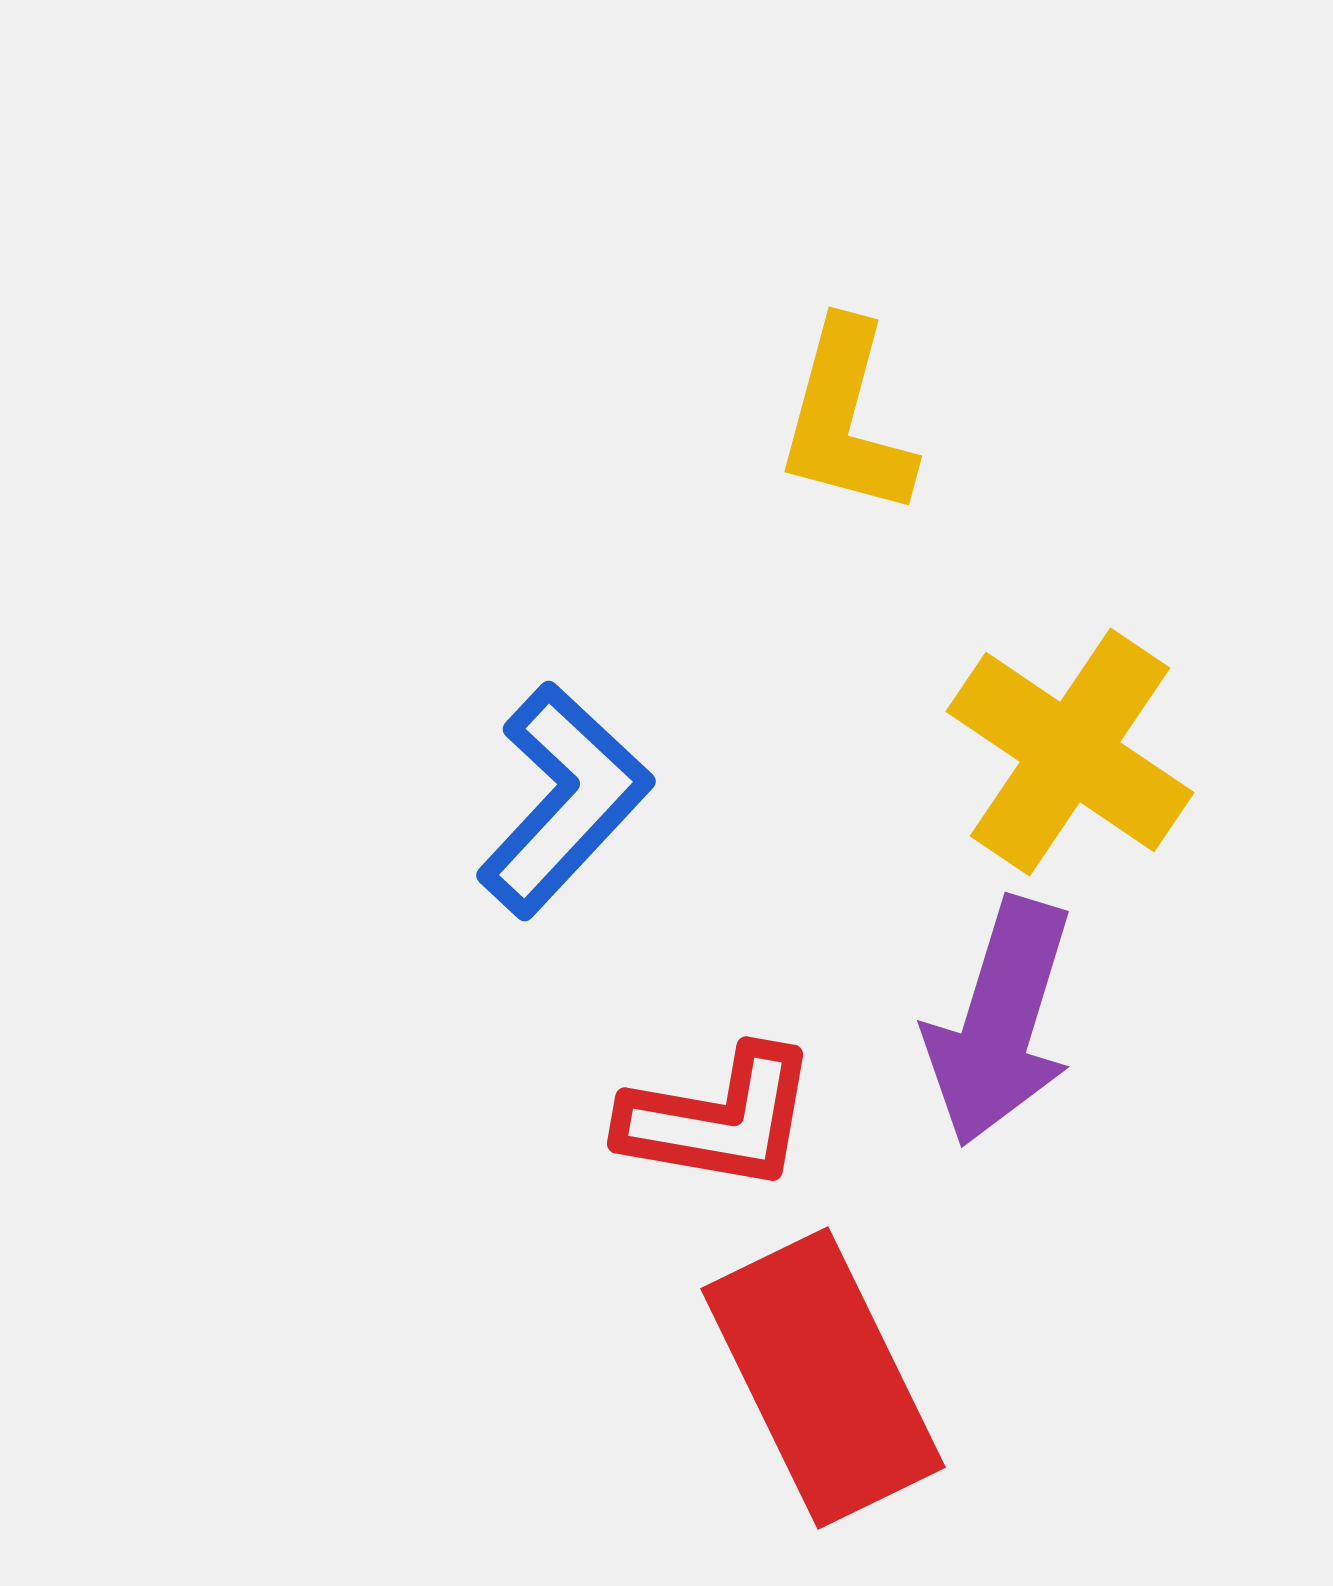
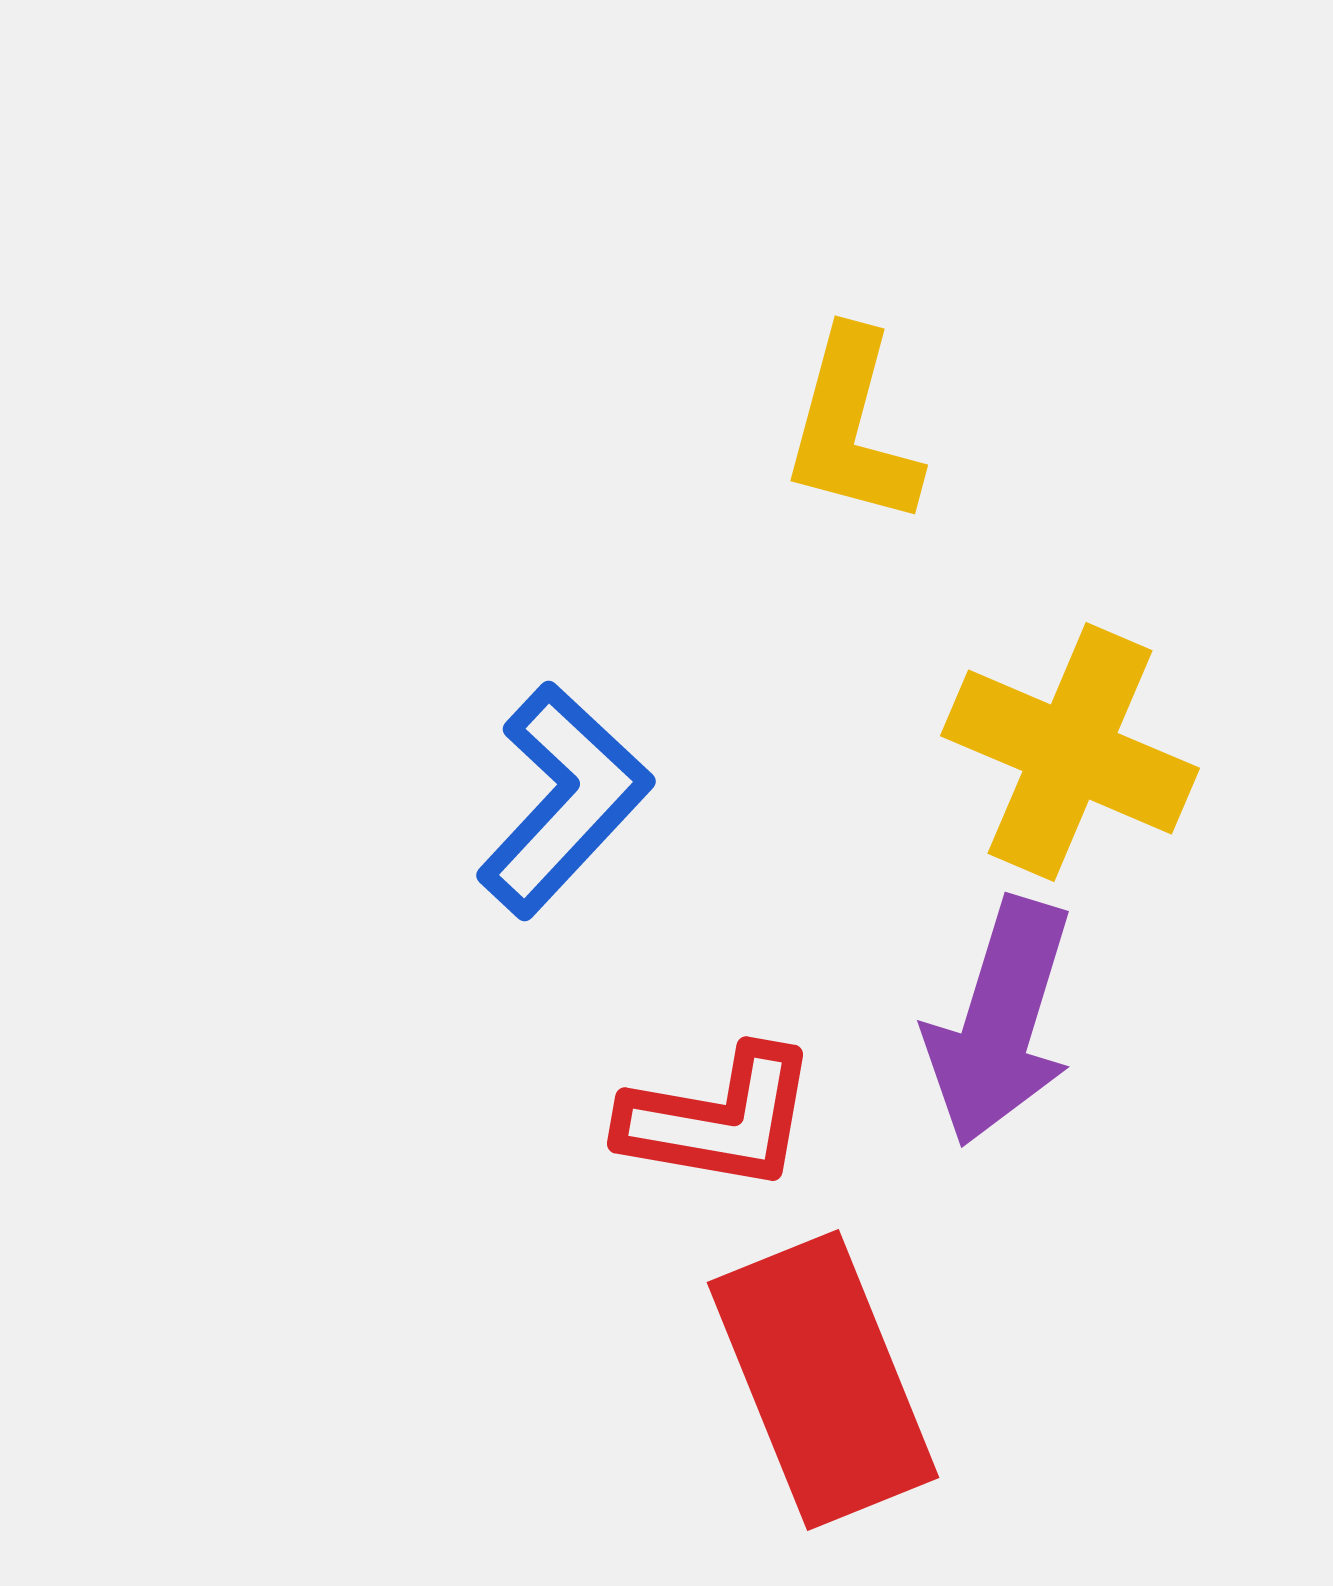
yellow L-shape: moved 6 px right, 9 px down
yellow cross: rotated 11 degrees counterclockwise
red rectangle: moved 2 px down; rotated 4 degrees clockwise
